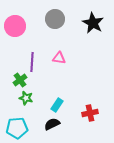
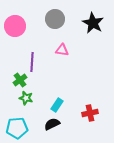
pink triangle: moved 3 px right, 8 px up
